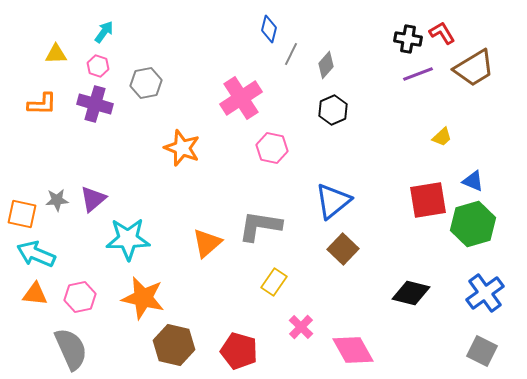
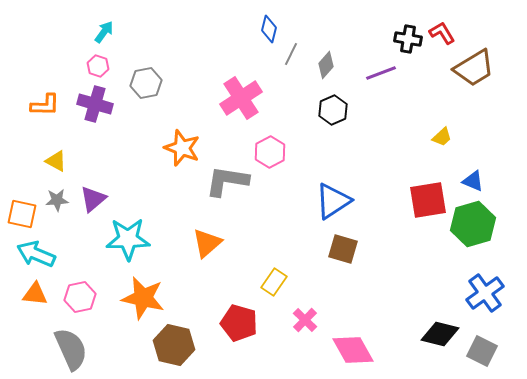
yellow triangle at (56, 54): moved 107 px down; rotated 30 degrees clockwise
purple line at (418, 74): moved 37 px left, 1 px up
orange L-shape at (42, 104): moved 3 px right, 1 px down
pink hexagon at (272, 148): moved 2 px left, 4 px down; rotated 20 degrees clockwise
blue triangle at (333, 201): rotated 6 degrees clockwise
gray L-shape at (260, 226): moved 33 px left, 45 px up
brown square at (343, 249): rotated 28 degrees counterclockwise
black diamond at (411, 293): moved 29 px right, 41 px down
pink cross at (301, 327): moved 4 px right, 7 px up
red pentagon at (239, 351): moved 28 px up
